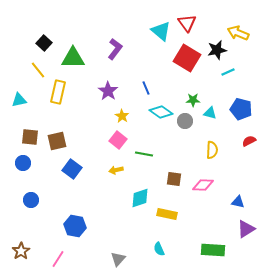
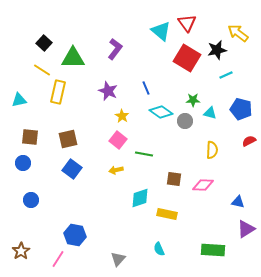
yellow arrow at (238, 33): rotated 15 degrees clockwise
yellow line at (38, 70): moved 4 px right; rotated 18 degrees counterclockwise
cyan line at (228, 72): moved 2 px left, 3 px down
purple star at (108, 91): rotated 12 degrees counterclockwise
brown square at (57, 141): moved 11 px right, 2 px up
blue hexagon at (75, 226): moved 9 px down
